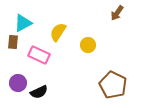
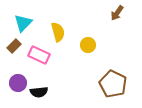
cyan triangle: rotated 18 degrees counterclockwise
yellow semicircle: rotated 132 degrees clockwise
brown rectangle: moved 1 px right, 4 px down; rotated 40 degrees clockwise
brown pentagon: moved 1 px up
black semicircle: rotated 18 degrees clockwise
